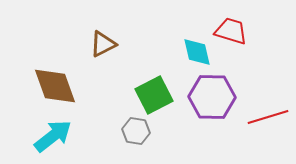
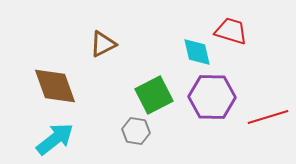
cyan arrow: moved 2 px right, 3 px down
